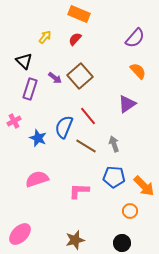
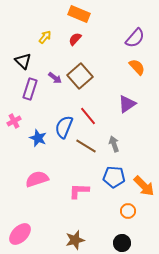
black triangle: moved 1 px left
orange semicircle: moved 1 px left, 4 px up
orange circle: moved 2 px left
